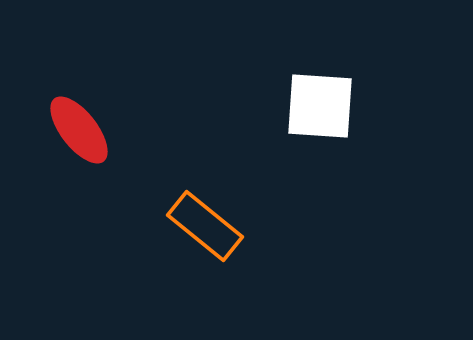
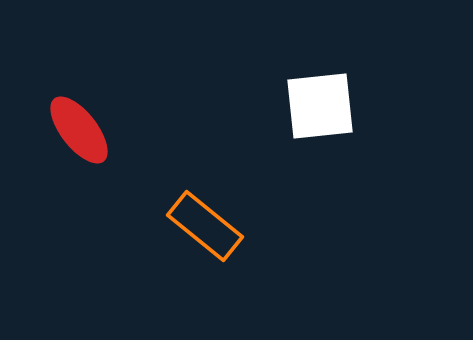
white square: rotated 10 degrees counterclockwise
